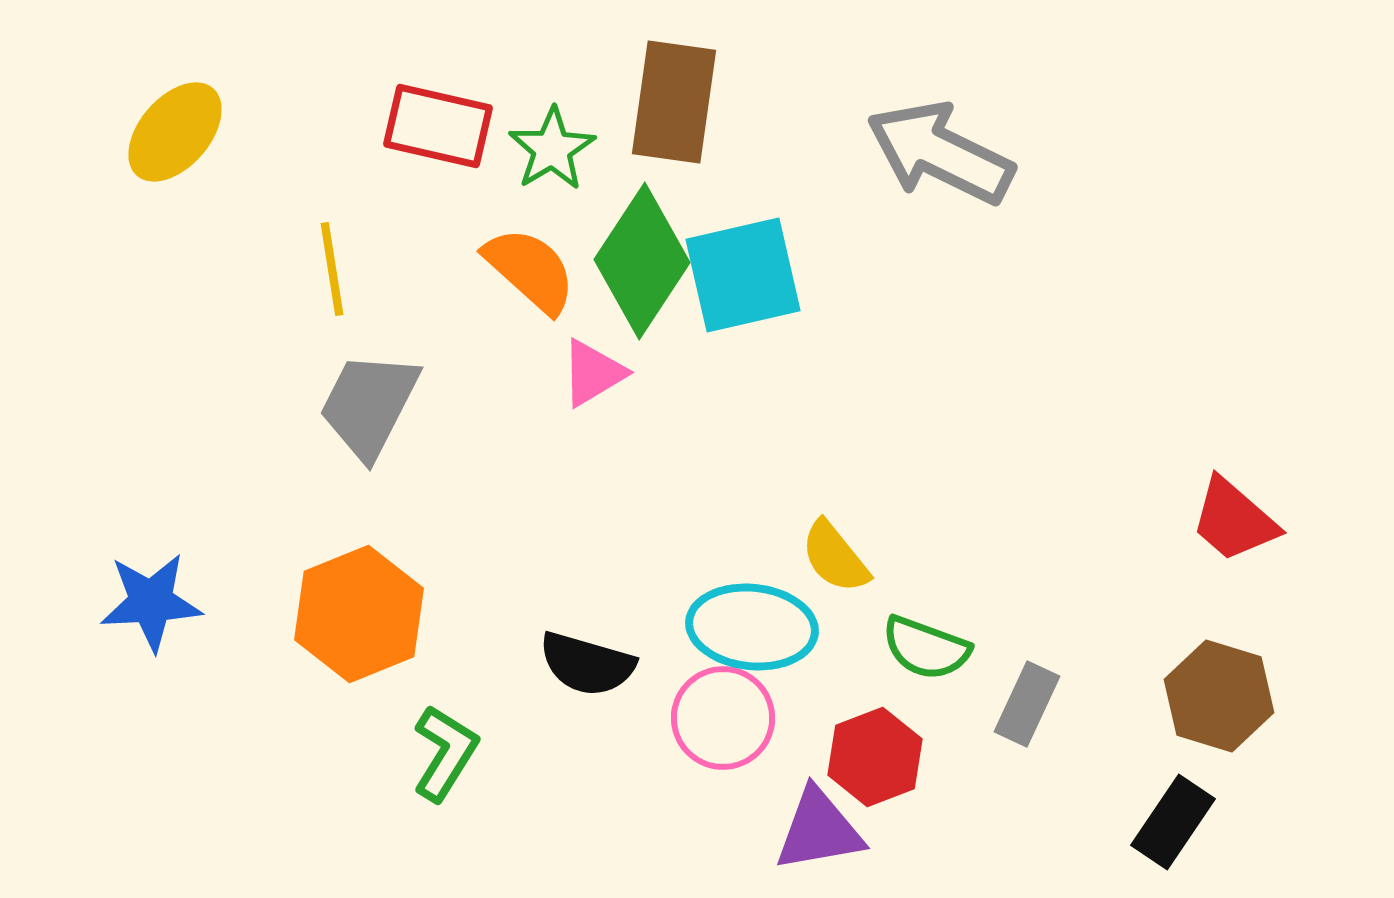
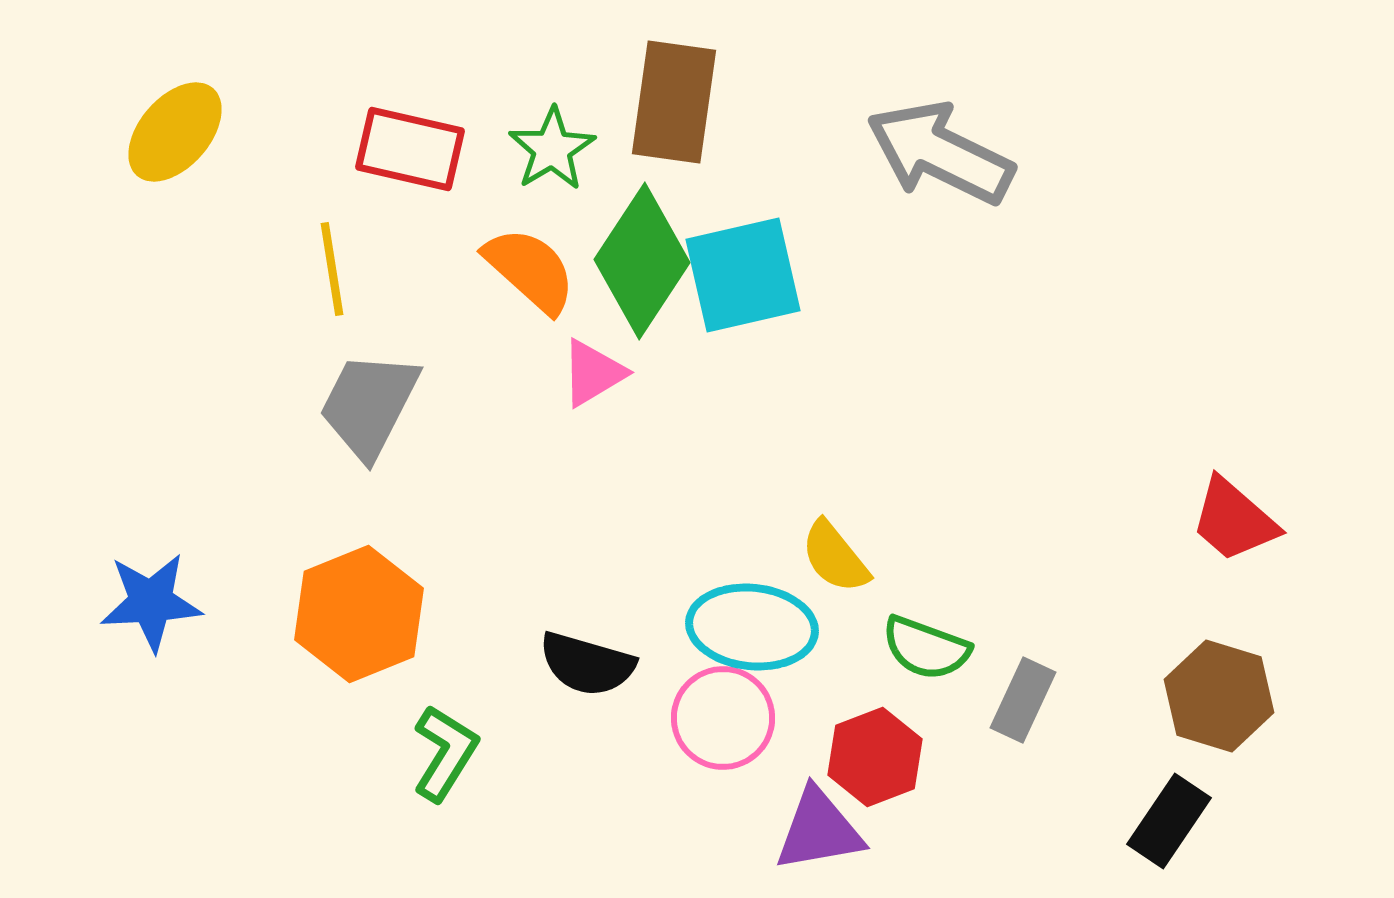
red rectangle: moved 28 px left, 23 px down
gray rectangle: moved 4 px left, 4 px up
black rectangle: moved 4 px left, 1 px up
